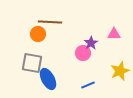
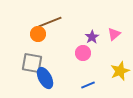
brown line: rotated 25 degrees counterclockwise
pink triangle: rotated 40 degrees counterclockwise
purple star: moved 1 px right, 6 px up
blue ellipse: moved 3 px left, 1 px up
